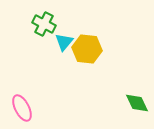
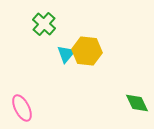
green cross: rotated 15 degrees clockwise
cyan triangle: moved 2 px right, 12 px down
yellow hexagon: moved 2 px down
